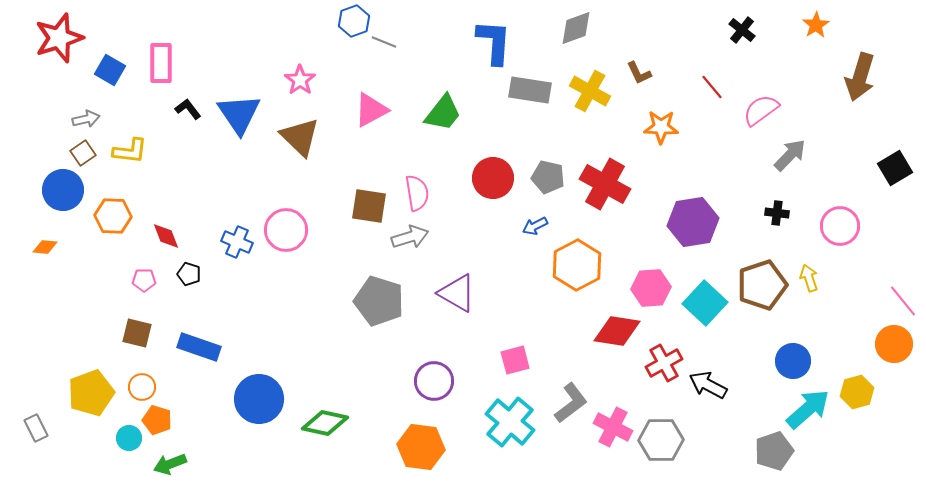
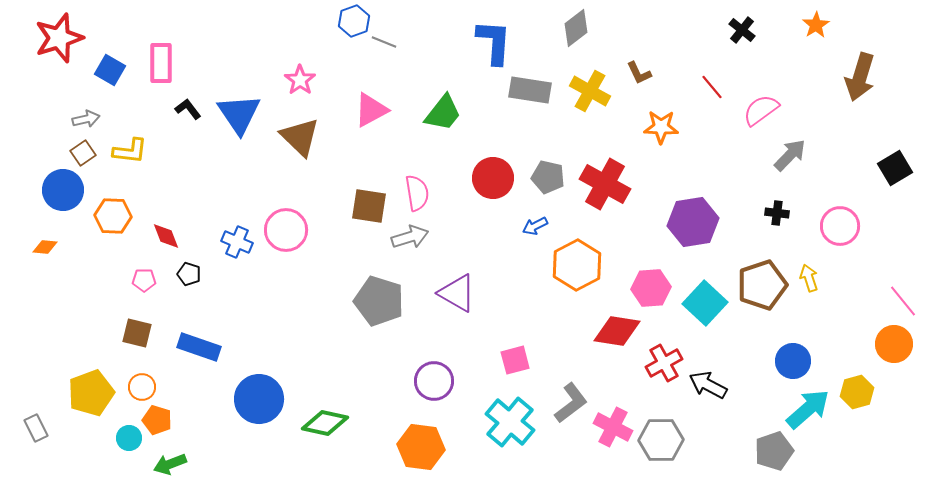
gray diamond at (576, 28): rotated 18 degrees counterclockwise
